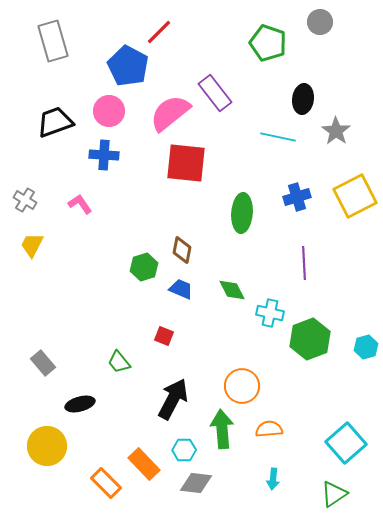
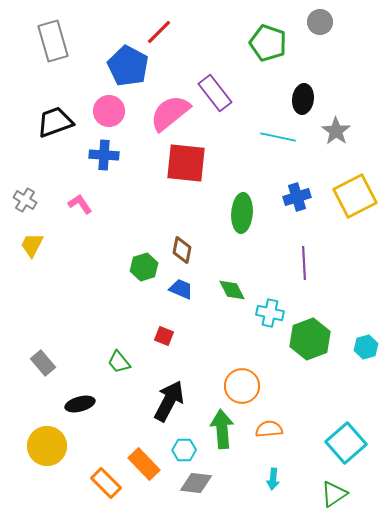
black arrow at (173, 399): moved 4 px left, 2 px down
